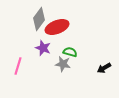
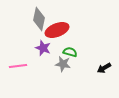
gray diamond: rotated 25 degrees counterclockwise
red ellipse: moved 3 px down
pink line: rotated 66 degrees clockwise
